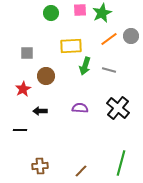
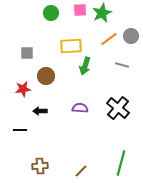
gray line: moved 13 px right, 5 px up
red star: rotated 21 degrees clockwise
